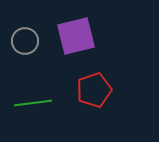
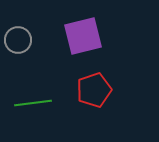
purple square: moved 7 px right
gray circle: moved 7 px left, 1 px up
